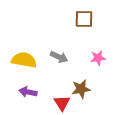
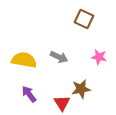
brown square: rotated 24 degrees clockwise
pink star: moved 1 px right, 1 px up; rotated 21 degrees clockwise
purple arrow: moved 1 px right, 2 px down; rotated 42 degrees clockwise
